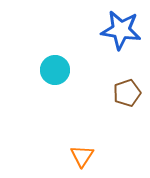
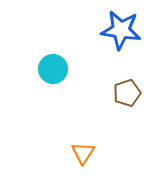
cyan circle: moved 2 px left, 1 px up
orange triangle: moved 1 px right, 3 px up
